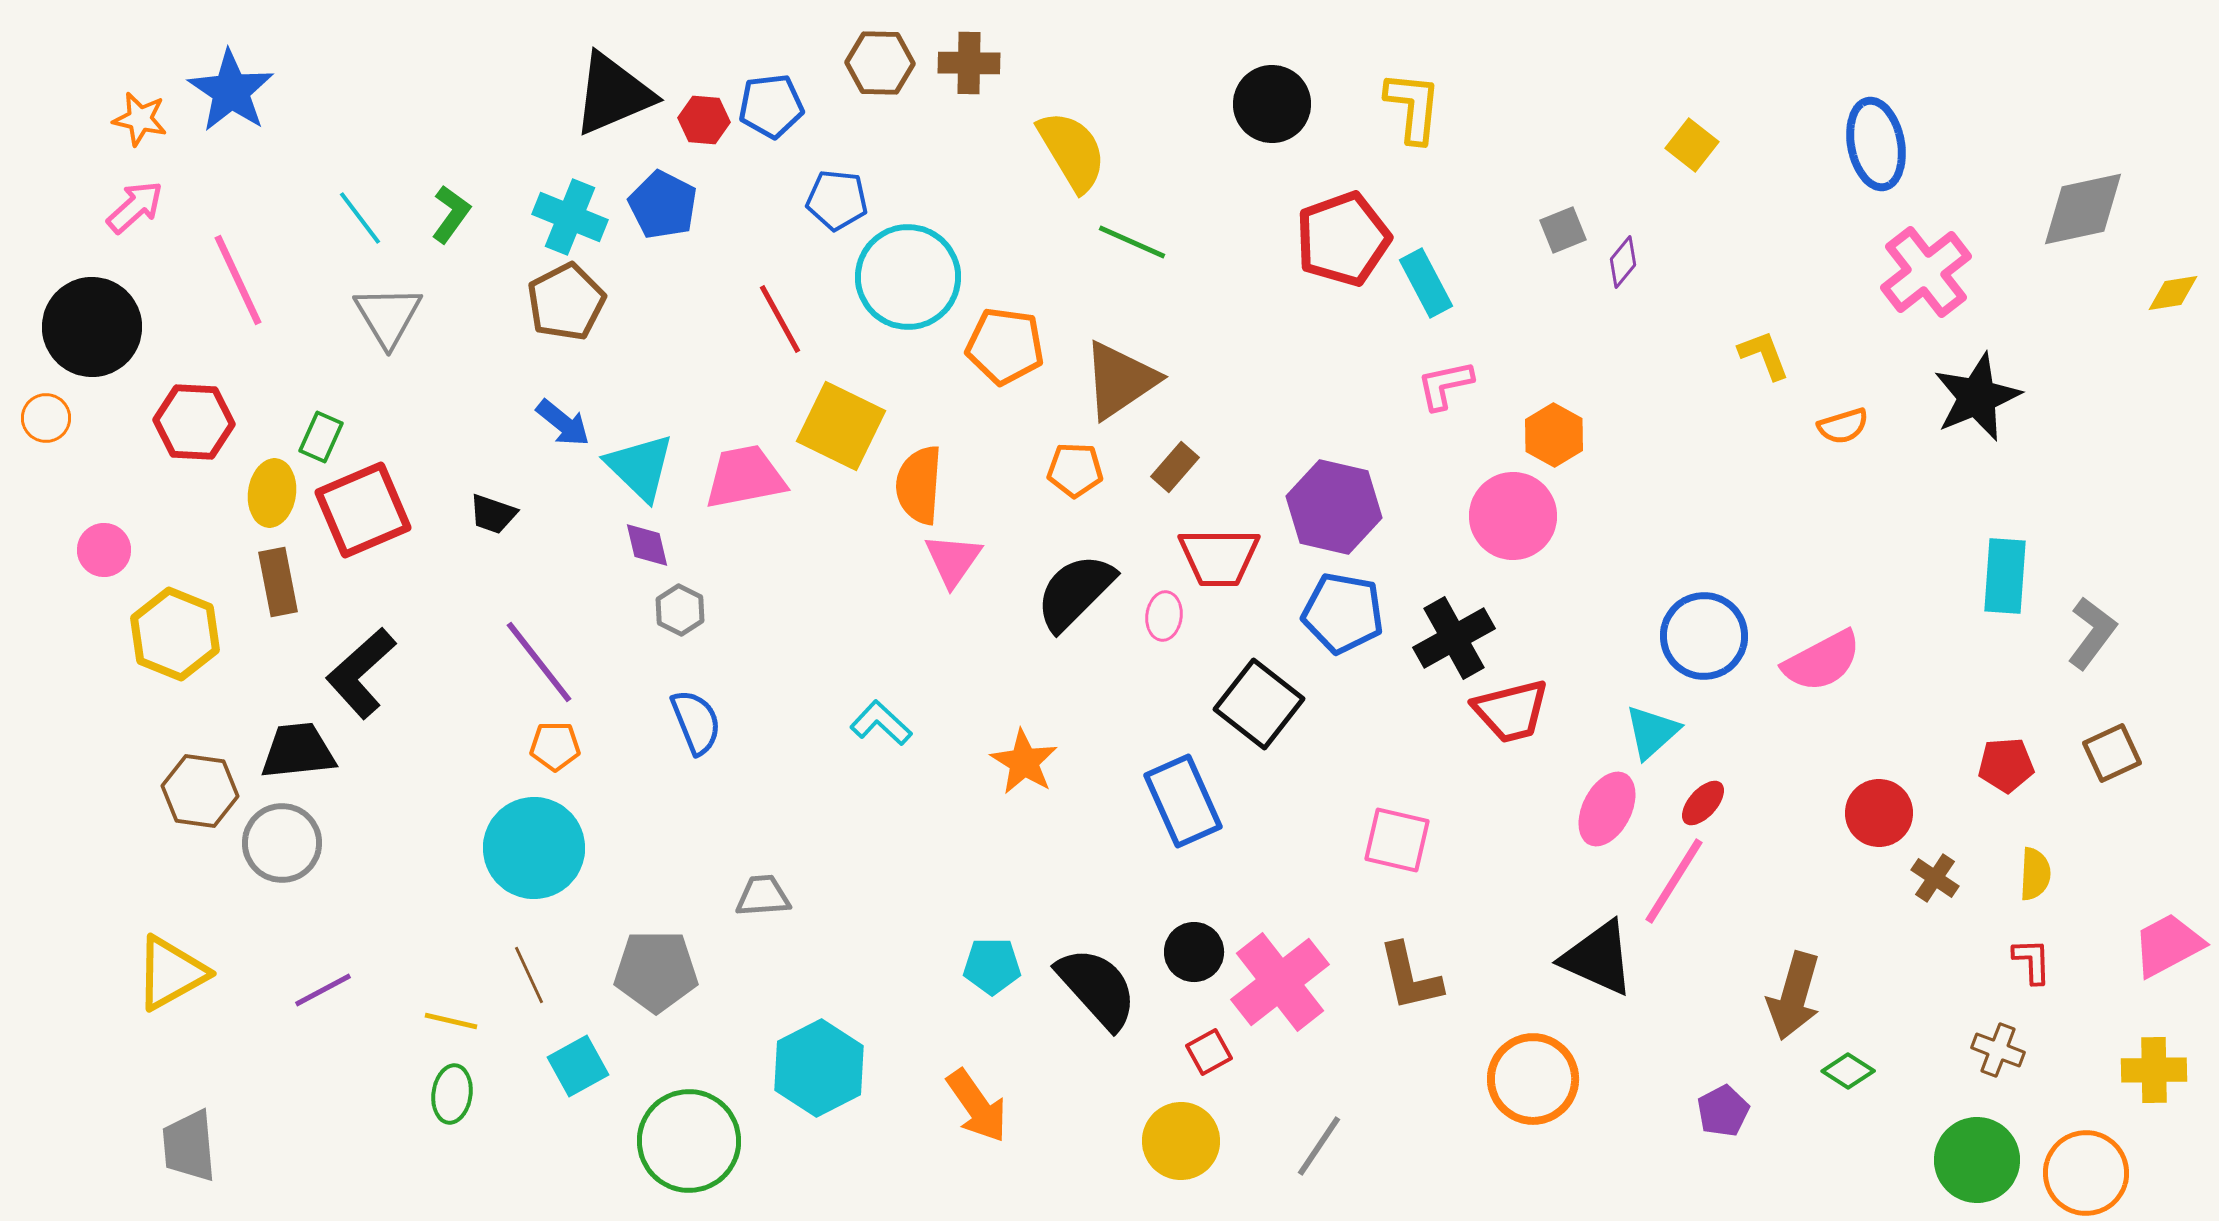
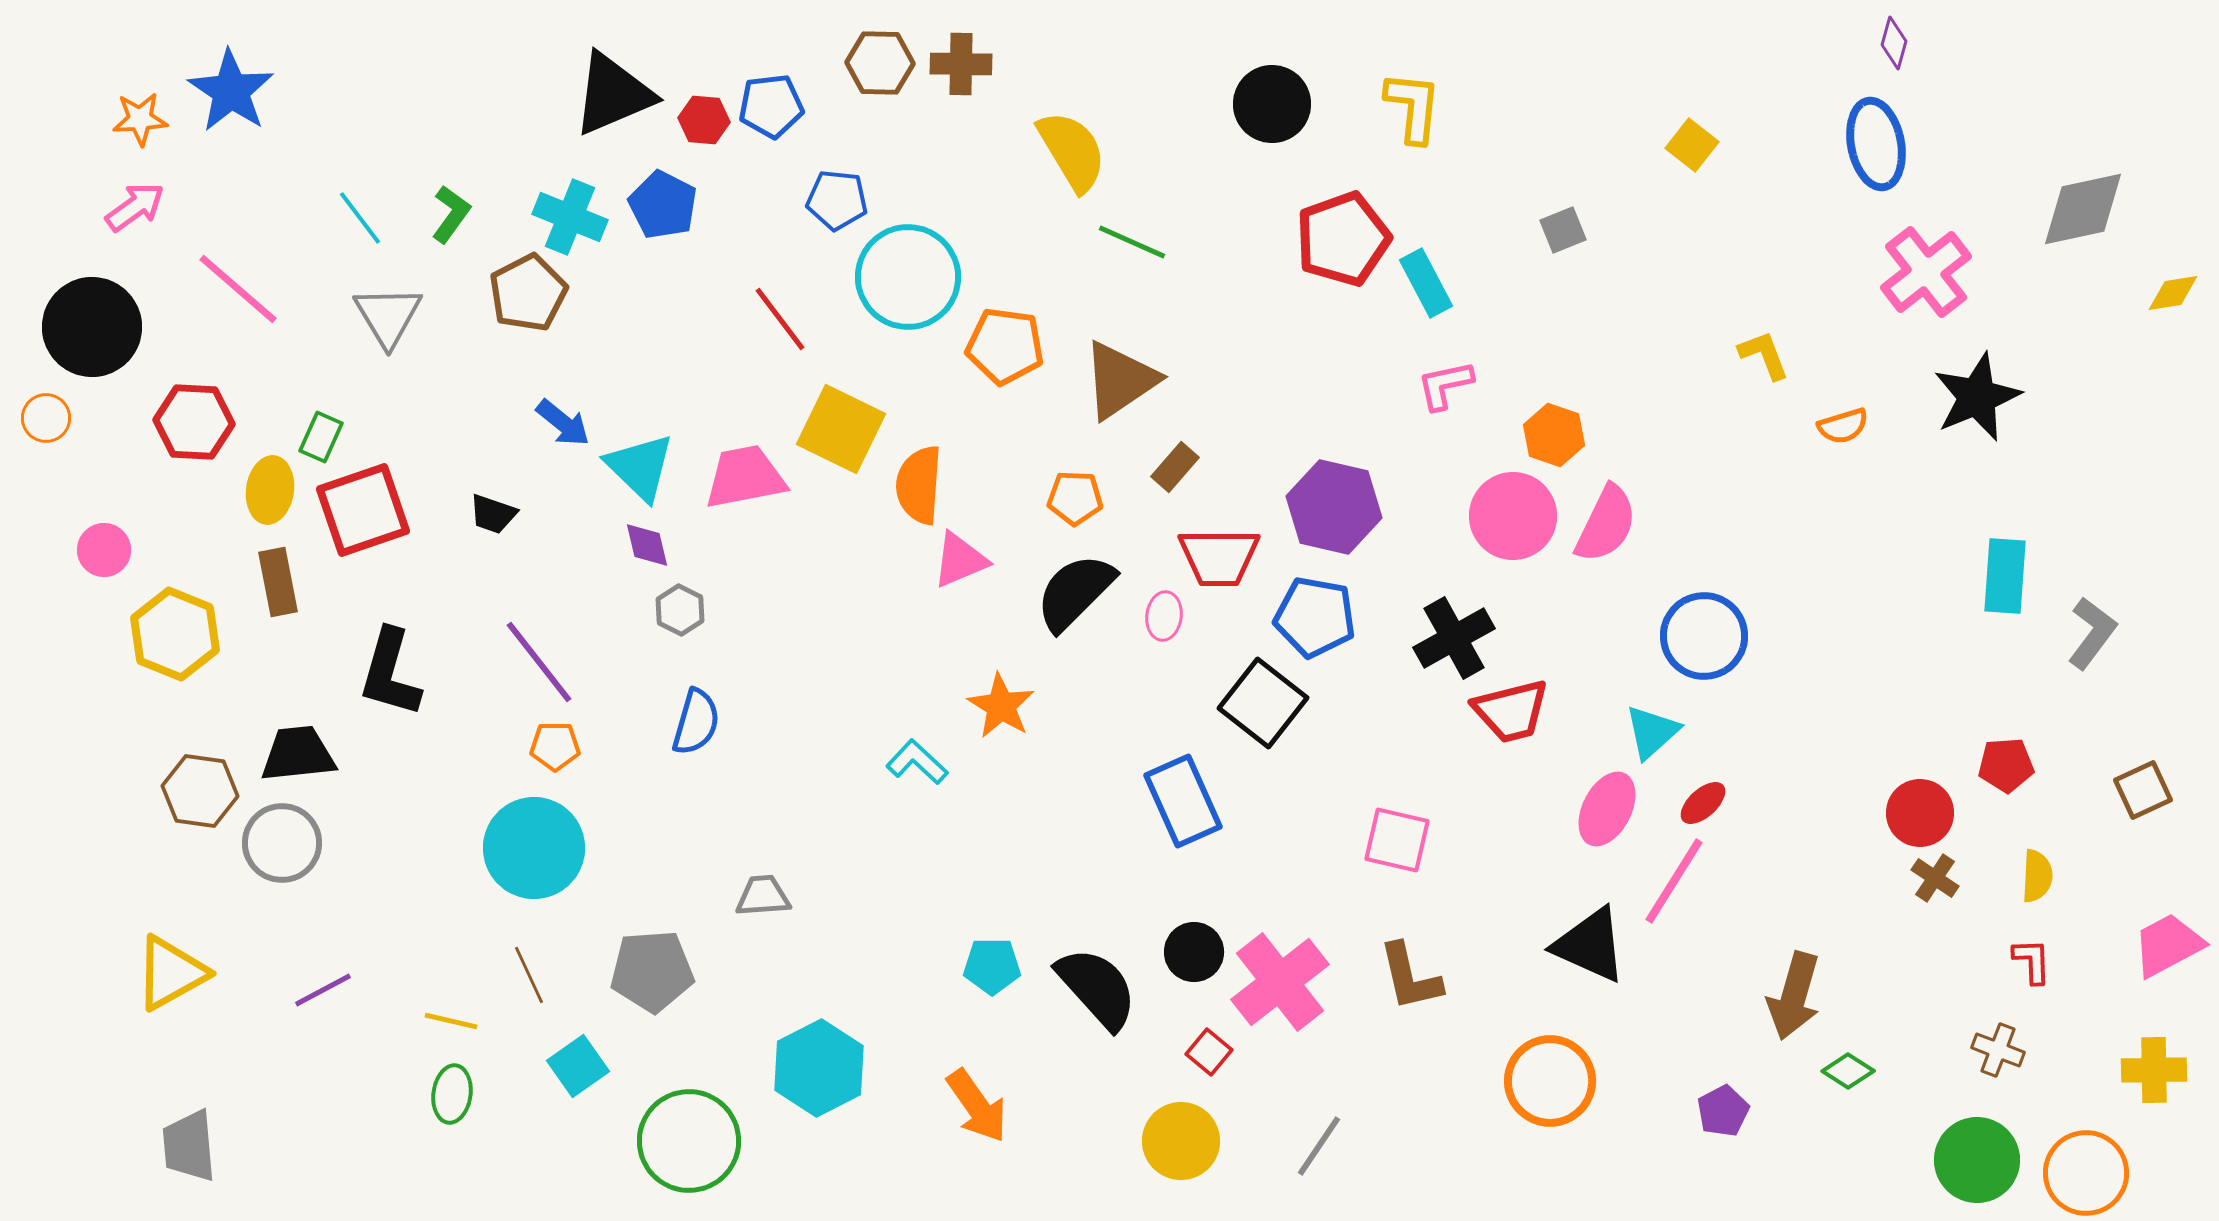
brown cross at (969, 63): moved 8 px left, 1 px down
orange star at (140, 119): rotated 16 degrees counterclockwise
pink arrow at (135, 207): rotated 6 degrees clockwise
purple diamond at (1623, 262): moved 271 px right, 219 px up; rotated 24 degrees counterclockwise
pink line at (238, 280): moved 9 px down; rotated 24 degrees counterclockwise
brown pentagon at (566, 302): moved 38 px left, 9 px up
red line at (780, 319): rotated 8 degrees counterclockwise
yellow square at (841, 426): moved 3 px down
orange hexagon at (1554, 435): rotated 10 degrees counterclockwise
orange pentagon at (1075, 470): moved 28 px down
yellow ellipse at (272, 493): moved 2 px left, 3 px up
red square at (363, 510): rotated 4 degrees clockwise
pink triangle at (953, 560): moved 7 px right; rotated 32 degrees clockwise
blue pentagon at (1343, 613): moved 28 px left, 4 px down
pink semicircle at (1822, 661): moved 216 px left, 137 px up; rotated 36 degrees counterclockwise
black L-shape at (361, 673): moved 29 px right; rotated 32 degrees counterclockwise
black square at (1259, 704): moved 4 px right, 1 px up
blue semicircle at (696, 722): rotated 38 degrees clockwise
cyan L-shape at (881, 723): moved 36 px right, 39 px down
black trapezoid at (298, 751): moved 3 px down
brown square at (2112, 753): moved 31 px right, 37 px down
orange star at (1024, 762): moved 23 px left, 56 px up
red ellipse at (1703, 803): rotated 6 degrees clockwise
red circle at (1879, 813): moved 41 px right
yellow semicircle at (2035, 874): moved 2 px right, 2 px down
black triangle at (1598, 958): moved 8 px left, 13 px up
gray pentagon at (656, 971): moved 4 px left; rotated 4 degrees counterclockwise
red square at (1209, 1052): rotated 21 degrees counterclockwise
cyan square at (578, 1066): rotated 6 degrees counterclockwise
orange circle at (1533, 1079): moved 17 px right, 2 px down
